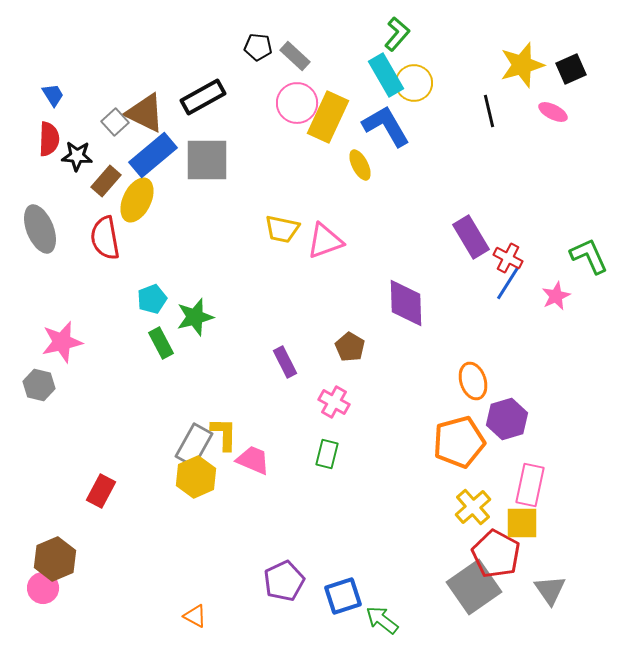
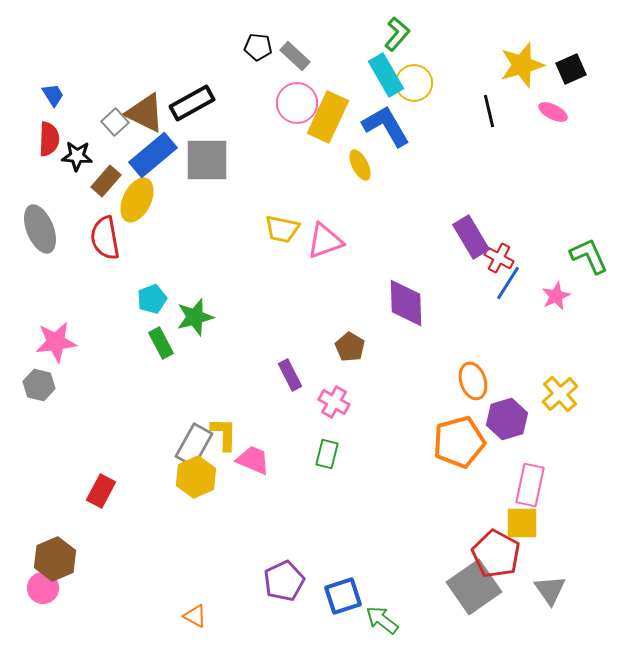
black rectangle at (203, 97): moved 11 px left, 6 px down
red cross at (508, 258): moved 9 px left
pink star at (62, 342): moved 6 px left; rotated 6 degrees clockwise
purple rectangle at (285, 362): moved 5 px right, 13 px down
yellow cross at (473, 507): moved 87 px right, 113 px up
